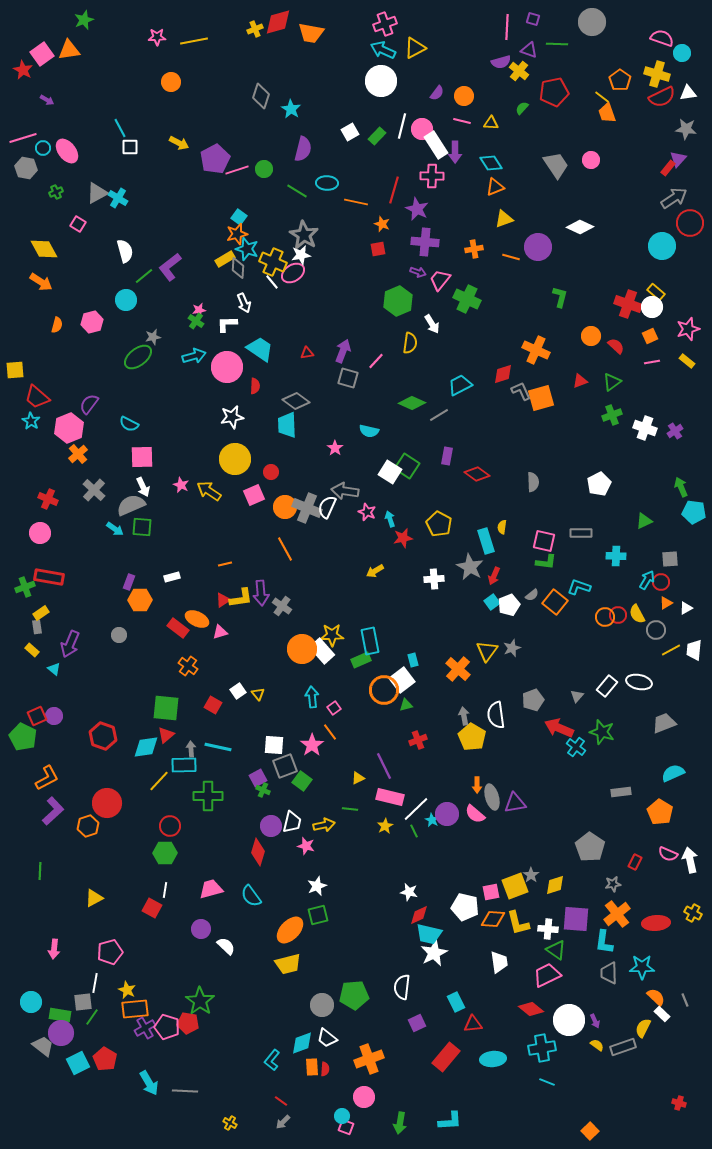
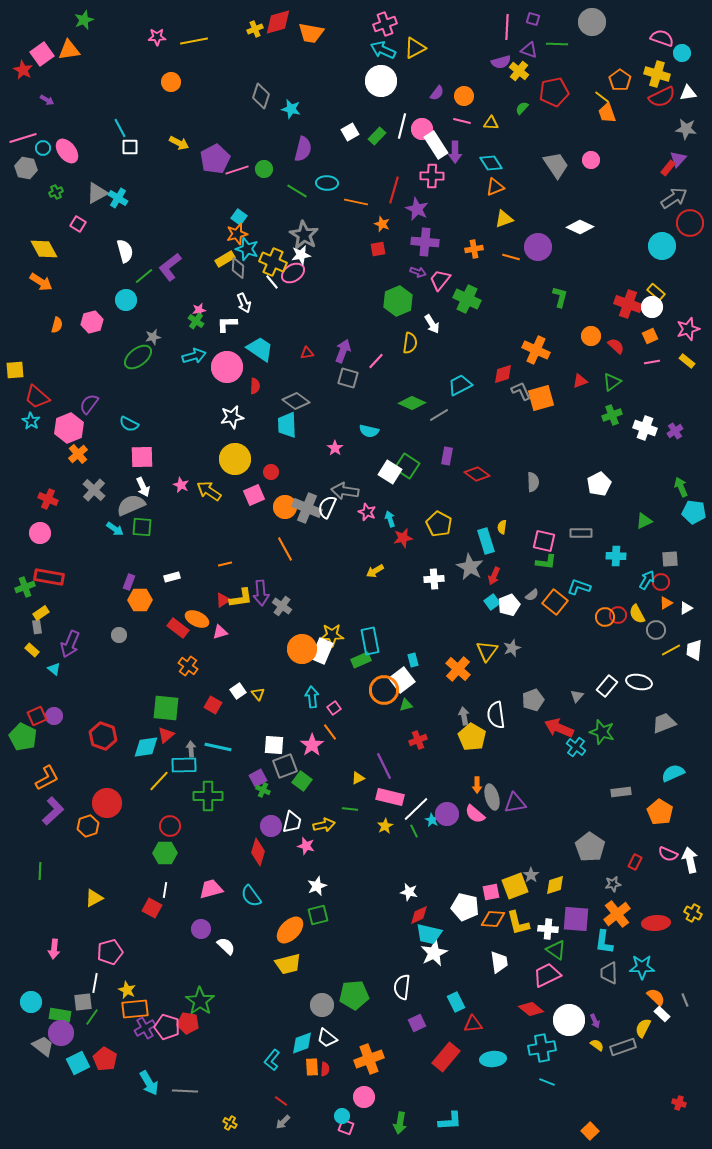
cyan star at (291, 109): rotated 18 degrees counterclockwise
white rectangle at (322, 651): rotated 65 degrees clockwise
